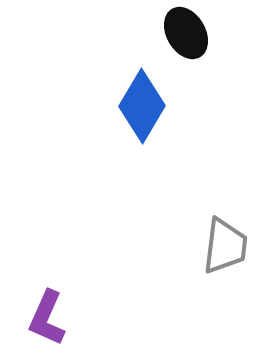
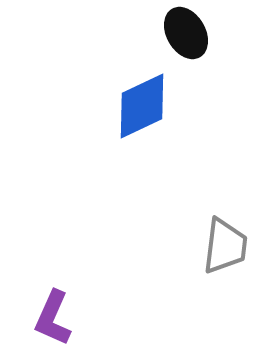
blue diamond: rotated 34 degrees clockwise
purple L-shape: moved 6 px right
